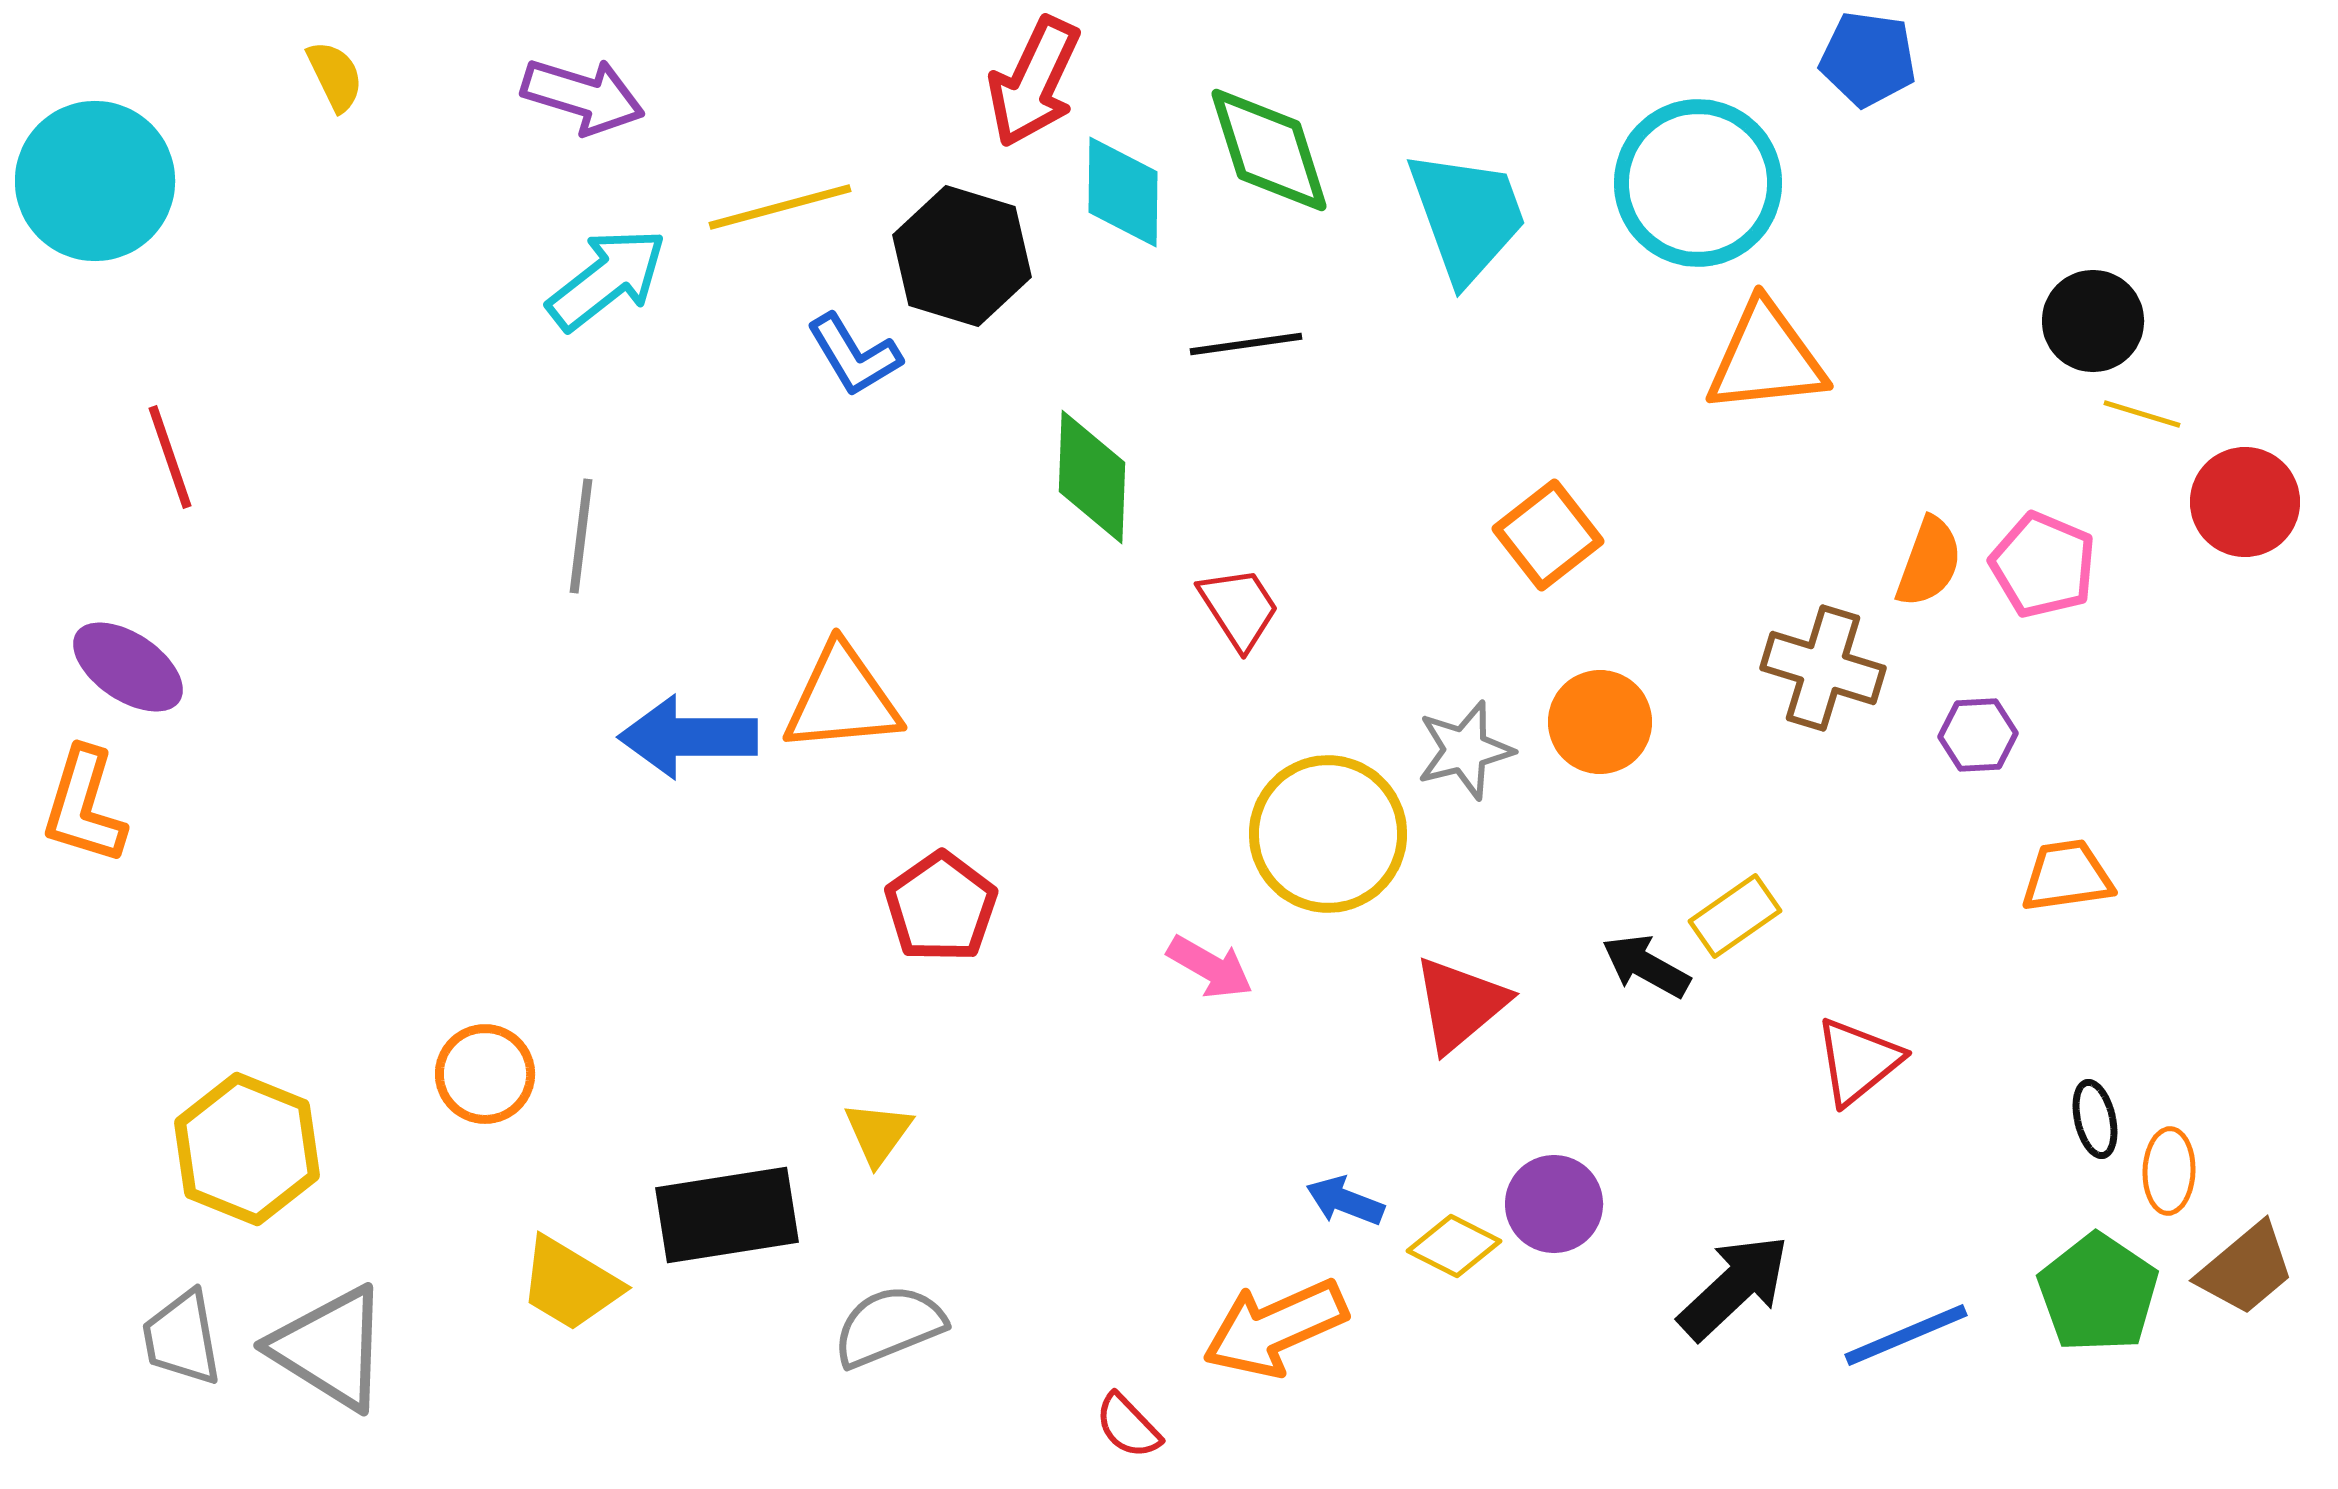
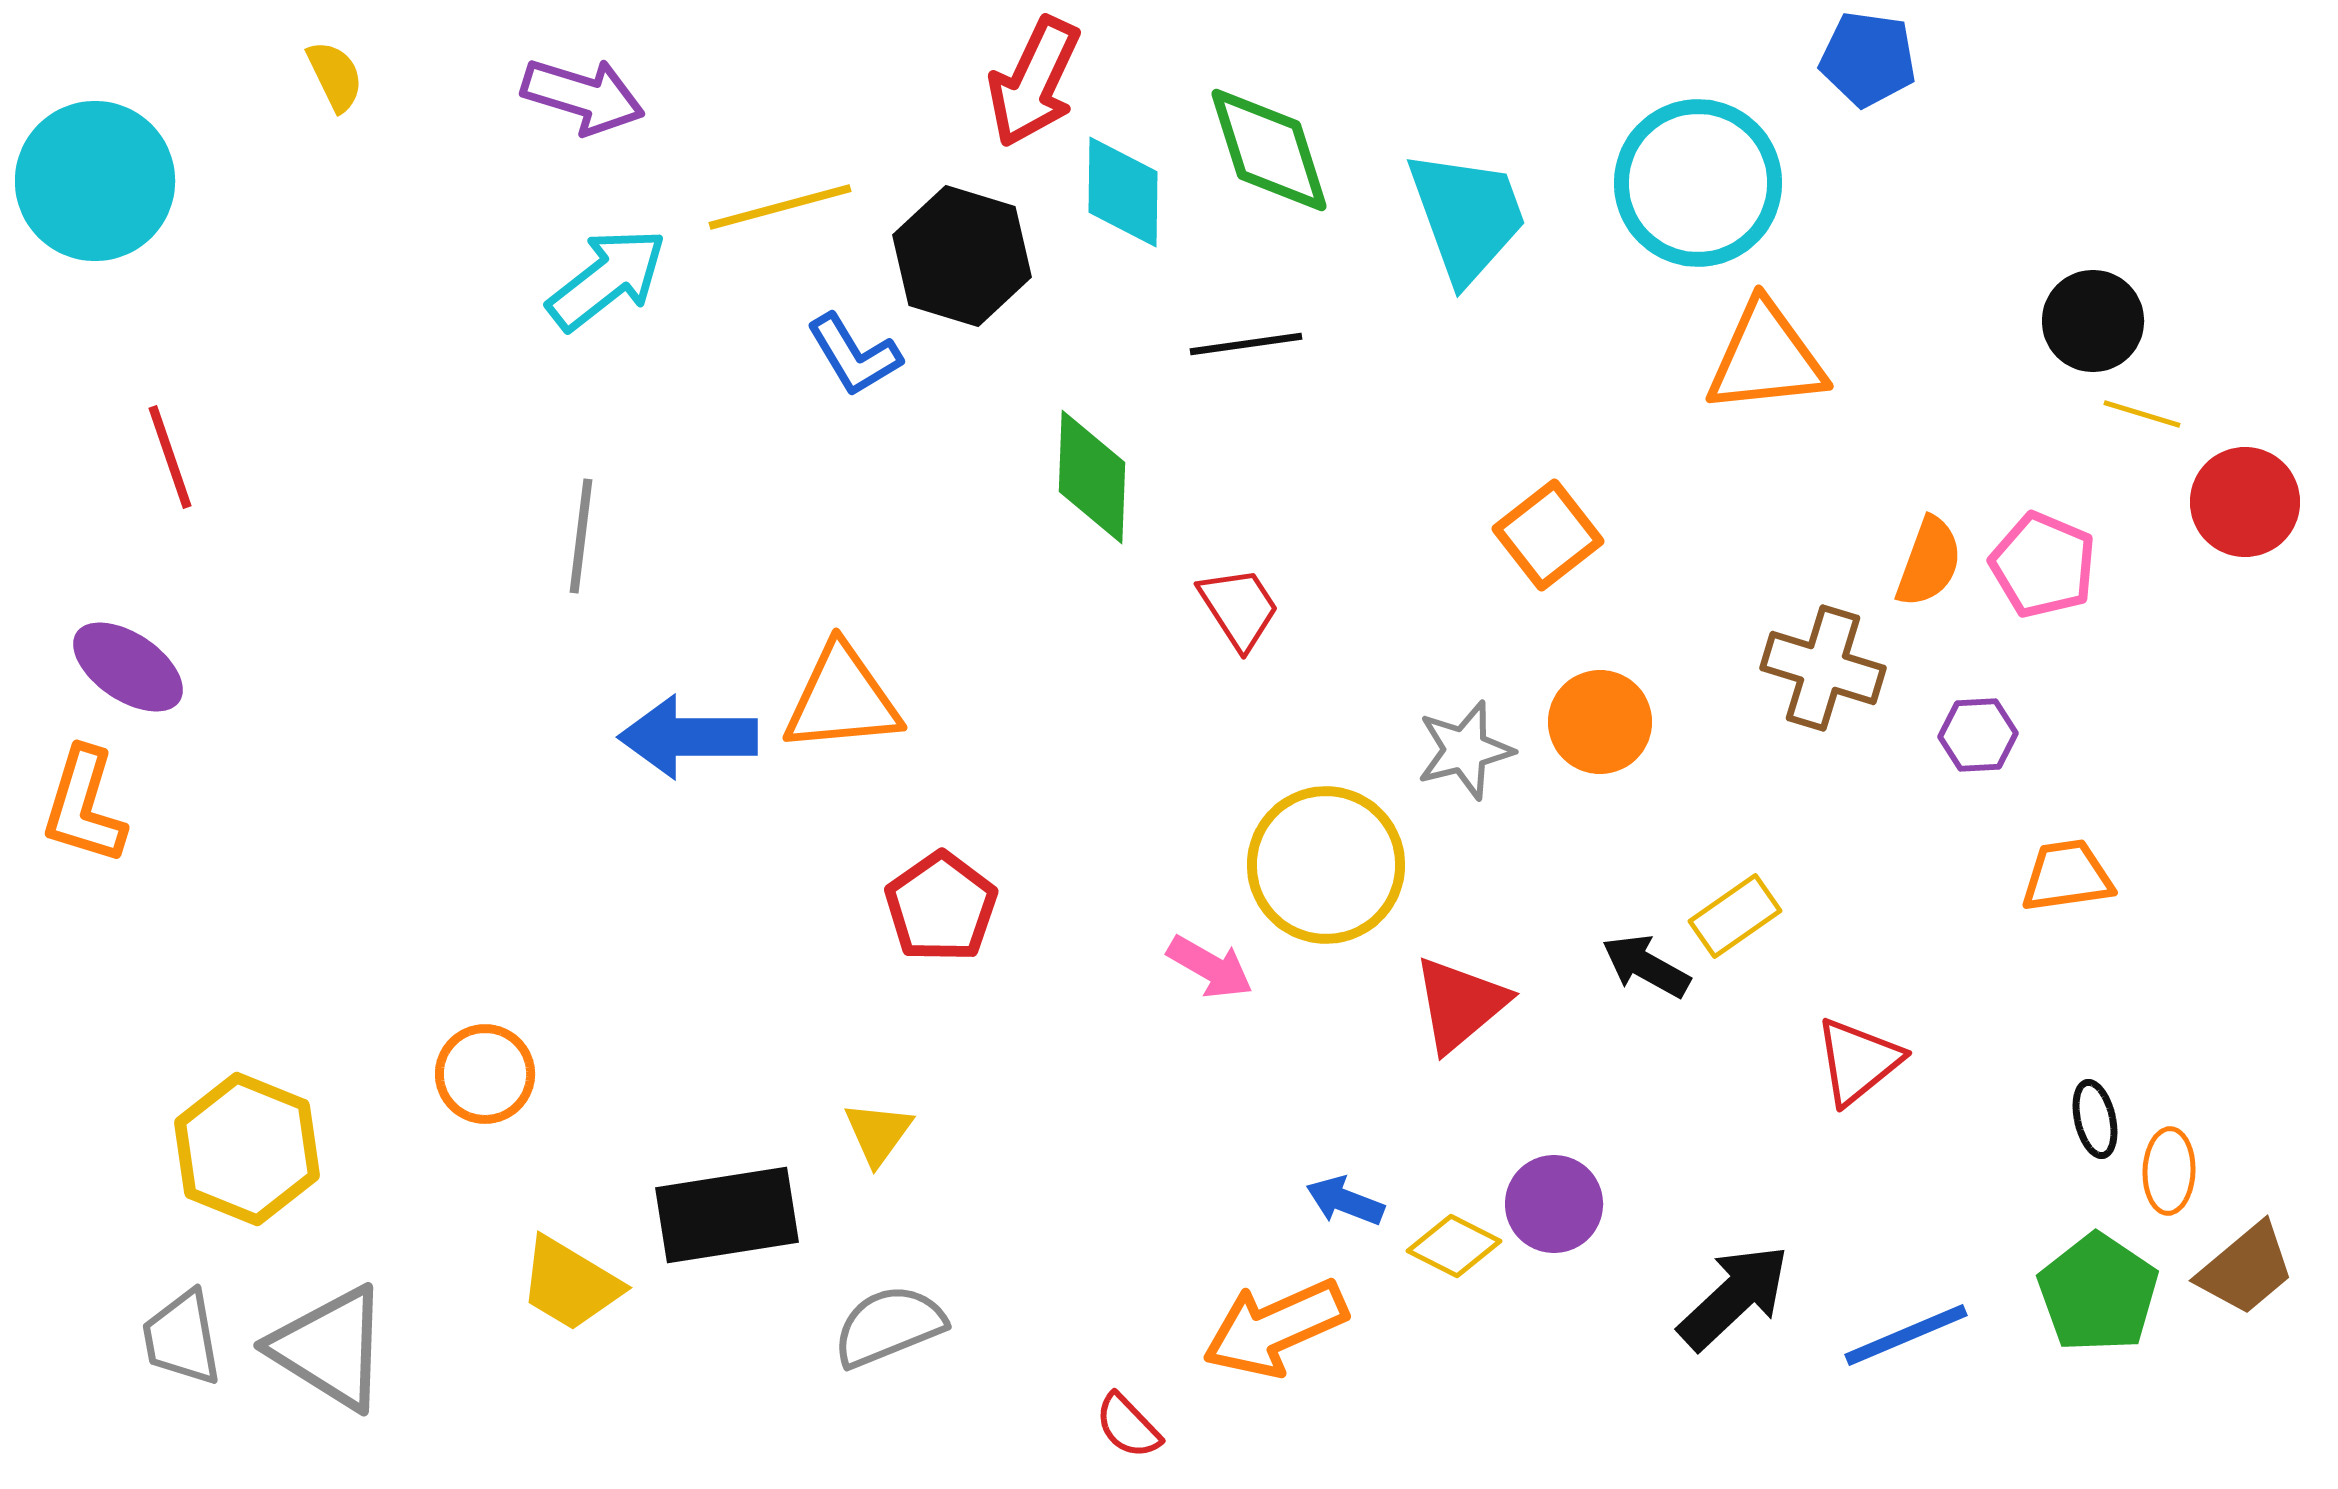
yellow circle at (1328, 834): moved 2 px left, 31 px down
black arrow at (1734, 1287): moved 10 px down
